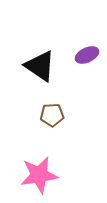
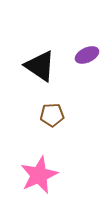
pink star: rotated 15 degrees counterclockwise
